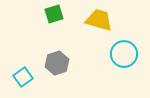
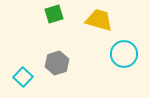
cyan square: rotated 12 degrees counterclockwise
